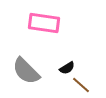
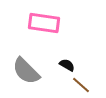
black semicircle: moved 3 px up; rotated 119 degrees counterclockwise
